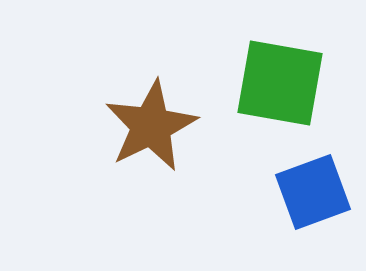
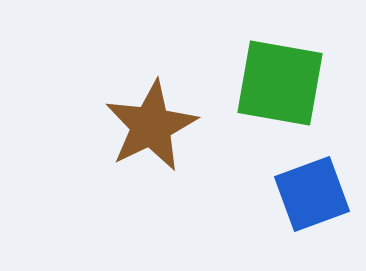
blue square: moved 1 px left, 2 px down
